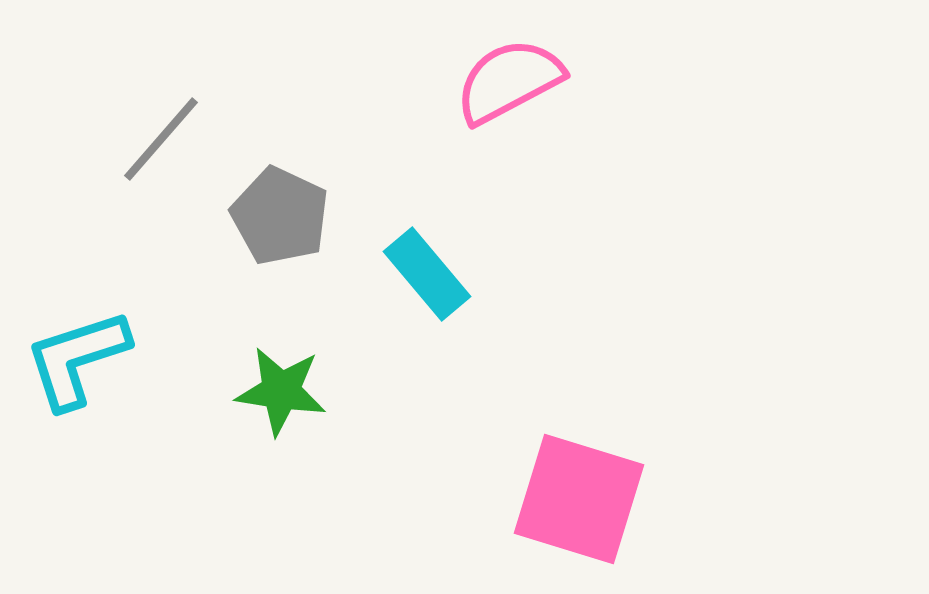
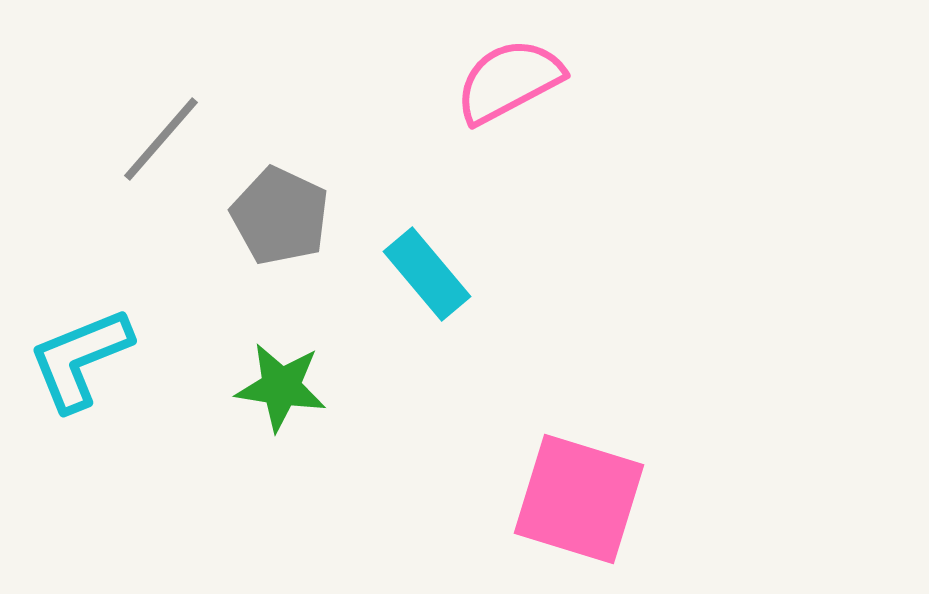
cyan L-shape: moved 3 px right; rotated 4 degrees counterclockwise
green star: moved 4 px up
